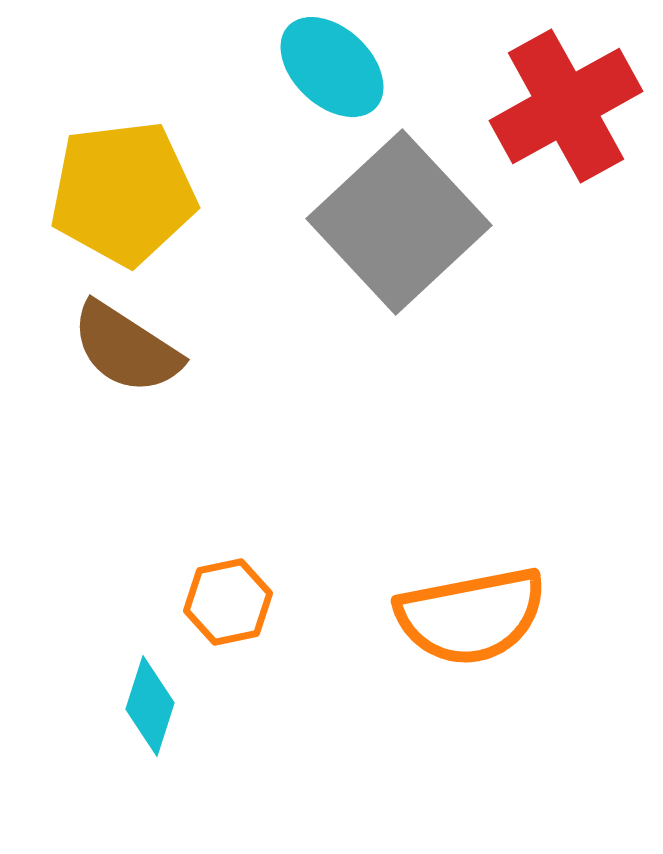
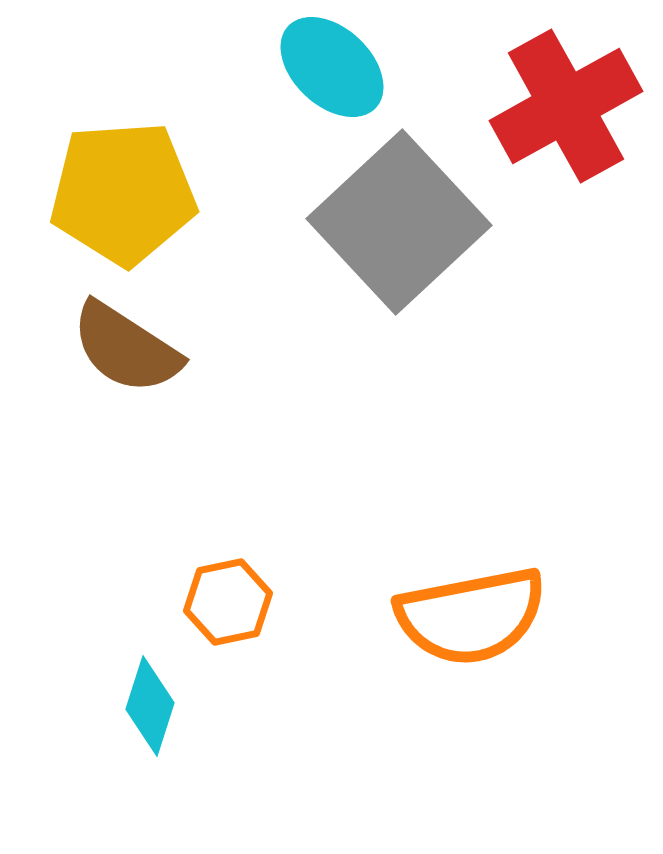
yellow pentagon: rotated 3 degrees clockwise
